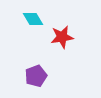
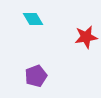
red star: moved 24 px right
